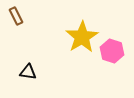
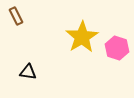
pink hexagon: moved 5 px right, 3 px up
